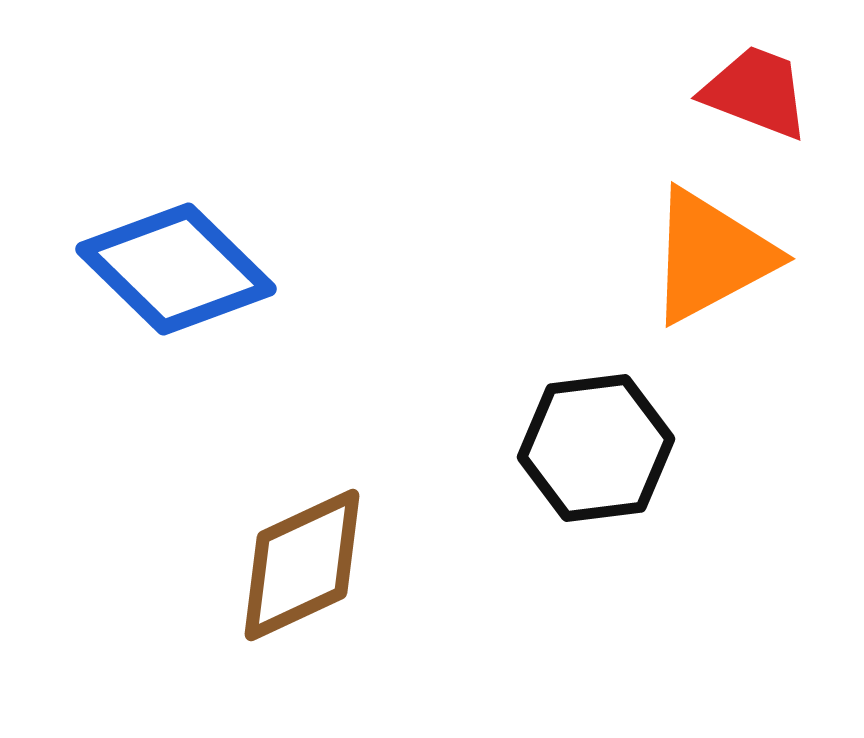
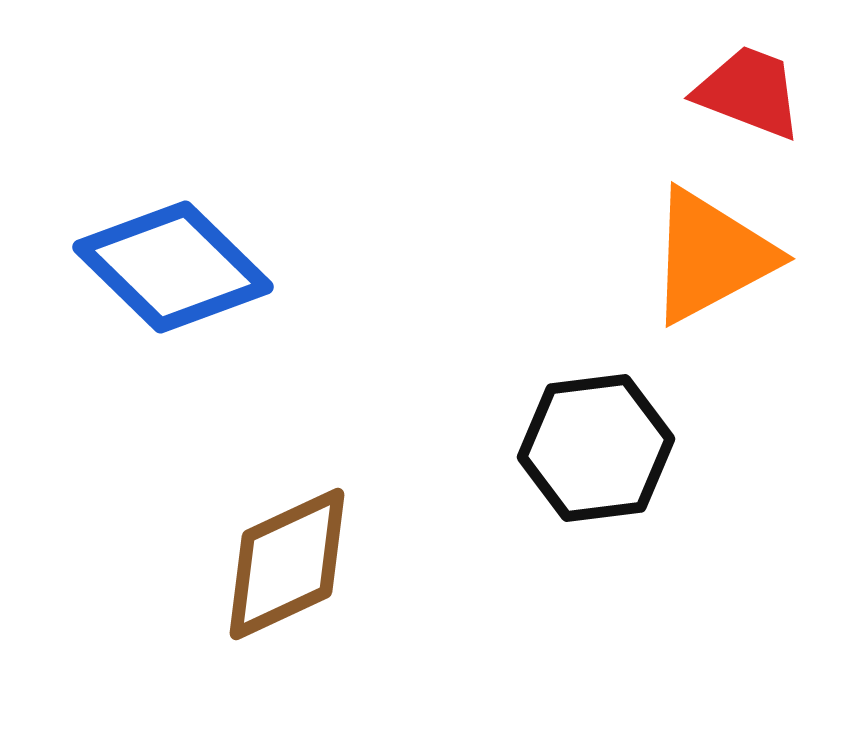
red trapezoid: moved 7 px left
blue diamond: moved 3 px left, 2 px up
brown diamond: moved 15 px left, 1 px up
